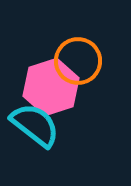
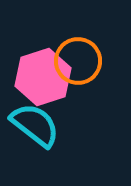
pink hexagon: moved 8 px left, 10 px up
